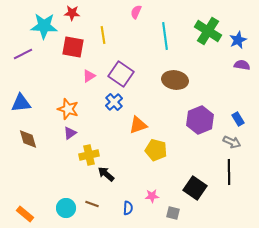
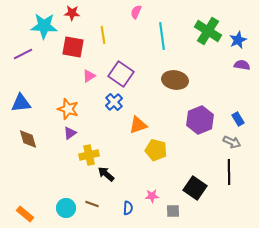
cyan line: moved 3 px left
gray square: moved 2 px up; rotated 16 degrees counterclockwise
